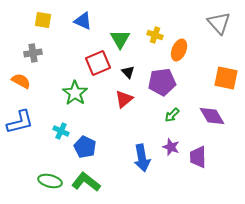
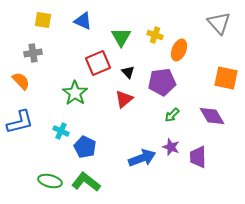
green triangle: moved 1 px right, 2 px up
orange semicircle: rotated 18 degrees clockwise
blue arrow: rotated 100 degrees counterclockwise
